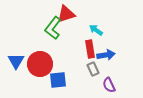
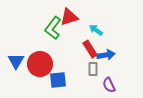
red triangle: moved 3 px right, 3 px down
red rectangle: rotated 24 degrees counterclockwise
gray rectangle: rotated 24 degrees clockwise
